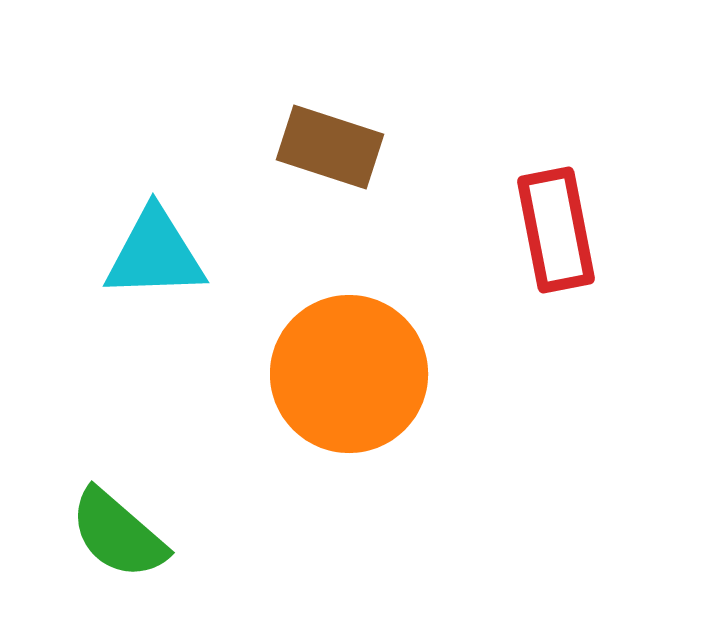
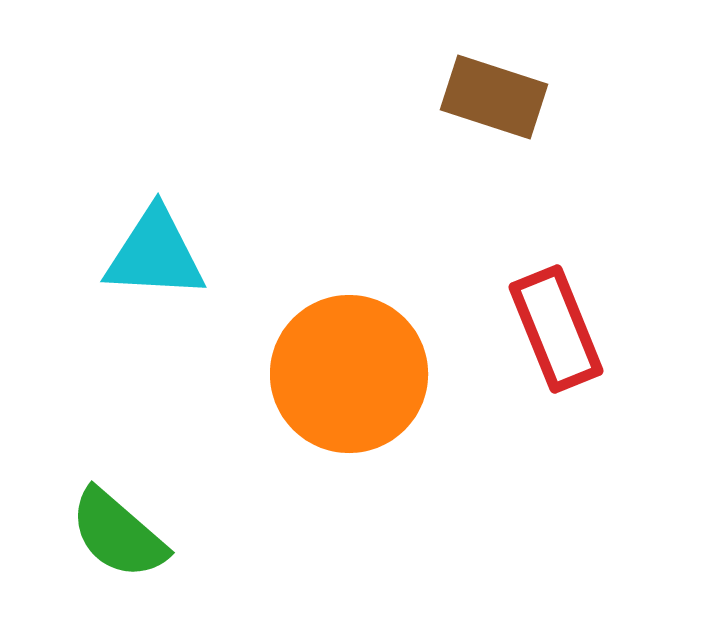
brown rectangle: moved 164 px right, 50 px up
red rectangle: moved 99 px down; rotated 11 degrees counterclockwise
cyan triangle: rotated 5 degrees clockwise
